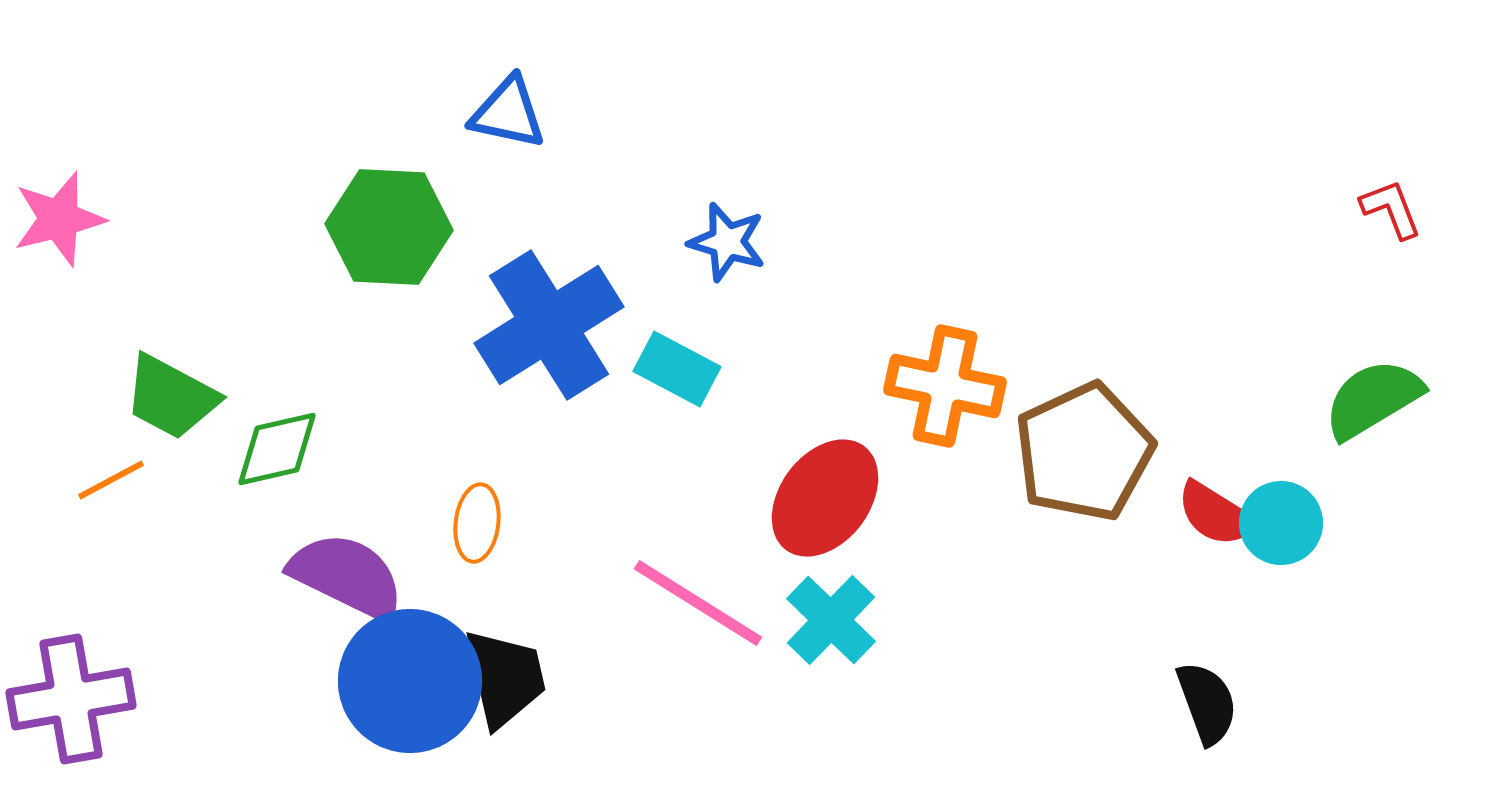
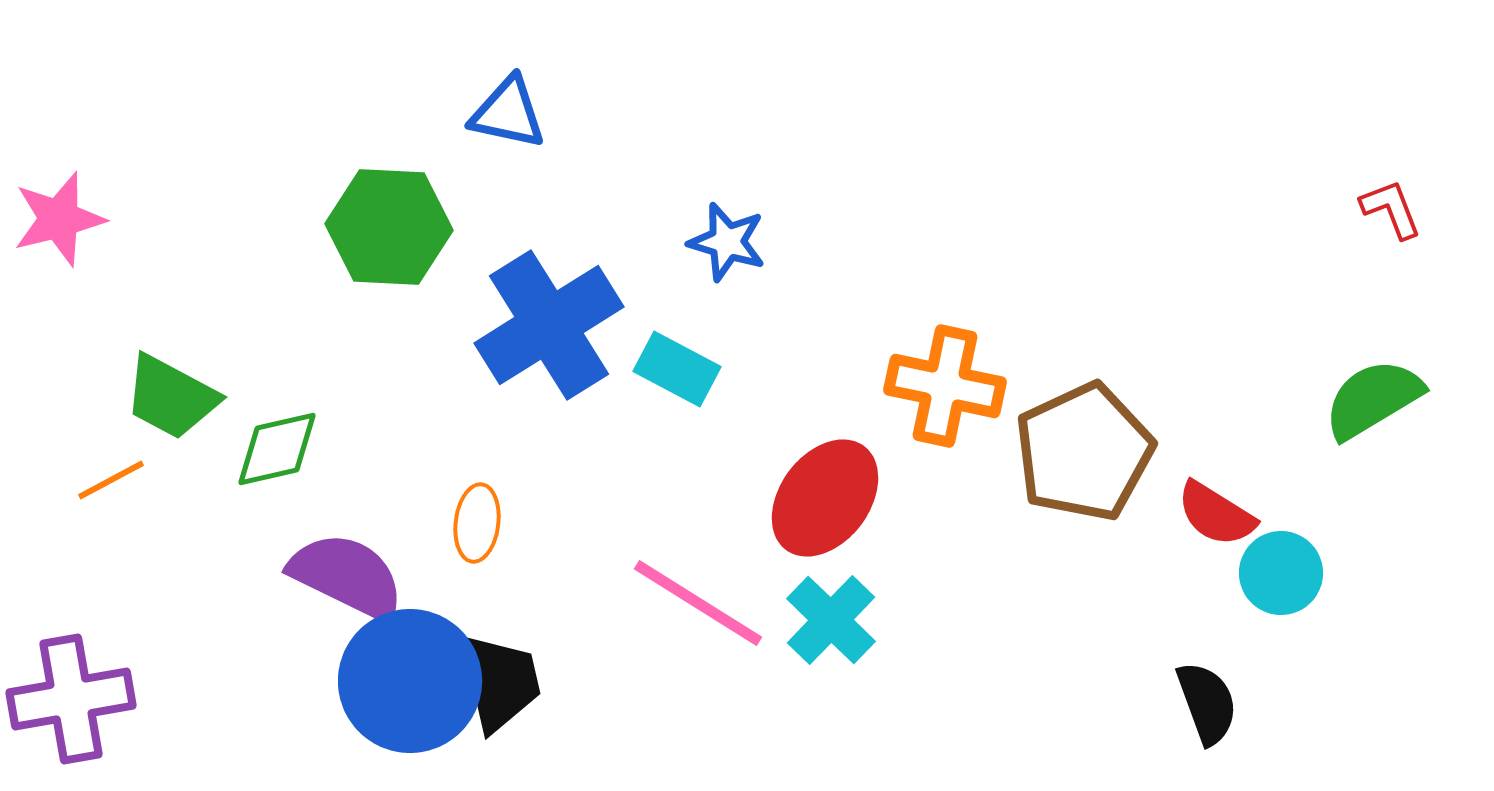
cyan circle: moved 50 px down
black trapezoid: moved 5 px left, 4 px down
